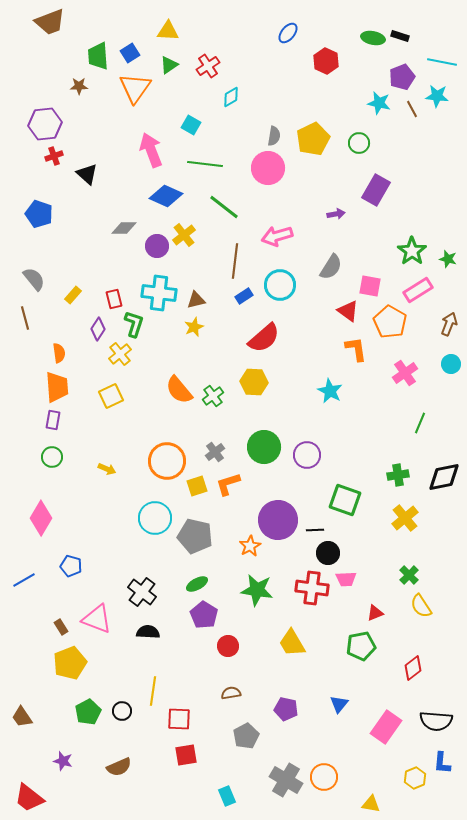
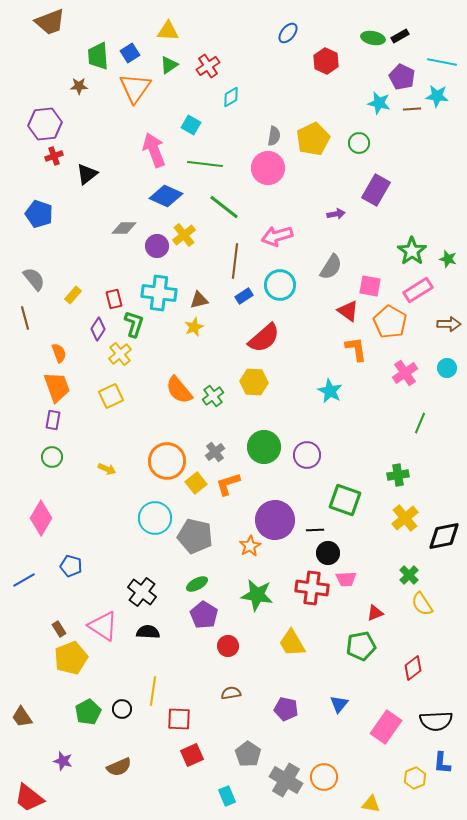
black rectangle at (400, 36): rotated 48 degrees counterclockwise
purple pentagon at (402, 77): rotated 25 degrees counterclockwise
brown line at (412, 109): rotated 66 degrees counterclockwise
pink arrow at (151, 150): moved 3 px right
black triangle at (87, 174): rotated 40 degrees clockwise
brown triangle at (196, 300): moved 3 px right
brown arrow at (449, 324): rotated 70 degrees clockwise
orange semicircle at (59, 353): rotated 12 degrees counterclockwise
cyan circle at (451, 364): moved 4 px left, 4 px down
orange trapezoid at (57, 387): rotated 16 degrees counterclockwise
black diamond at (444, 477): moved 59 px down
yellow square at (197, 486): moved 1 px left, 3 px up; rotated 20 degrees counterclockwise
purple circle at (278, 520): moved 3 px left
green star at (257, 590): moved 5 px down
yellow semicircle at (421, 606): moved 1 px right, 2 px up
pink triangle at (97, 619): moved 6 px right, 7 px down; rotated 12 degrees clockwise
brown rectangle at (61, 627): moved 2 px left, 2 px down
yellow pentagon at (70, 663): moved 1 px right, 5 px up
black circle at (122, 711): moved 2 px up
black semicircle at (436, 721): rotated 8 degrees counterclockwise
gray pentagon at (246, 736): moved 2 px right, 18 px down; rotated 10 degrees counterclockwise
red square at (186, 755): moved 6 px right; rotated 15 degrees counterclockwise
